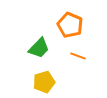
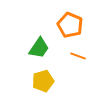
green trapezoid: rotated 10 degrees counterclockwise
yellow pentagon: moved 1 px left, 1 px up
